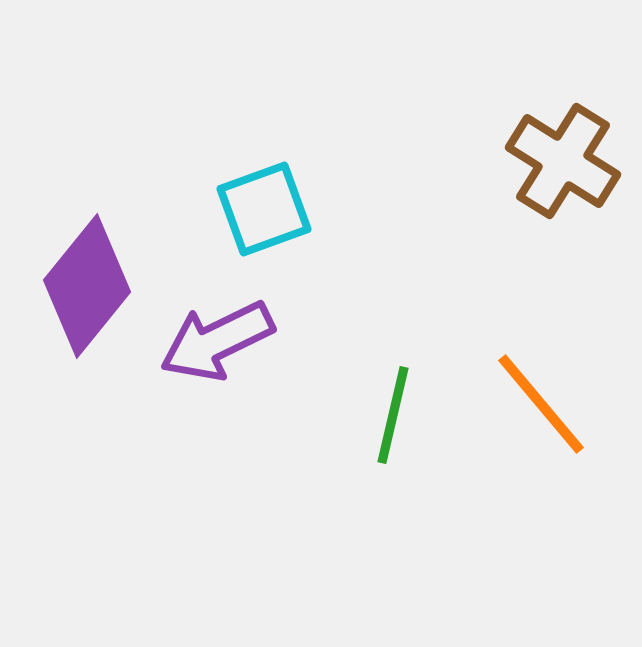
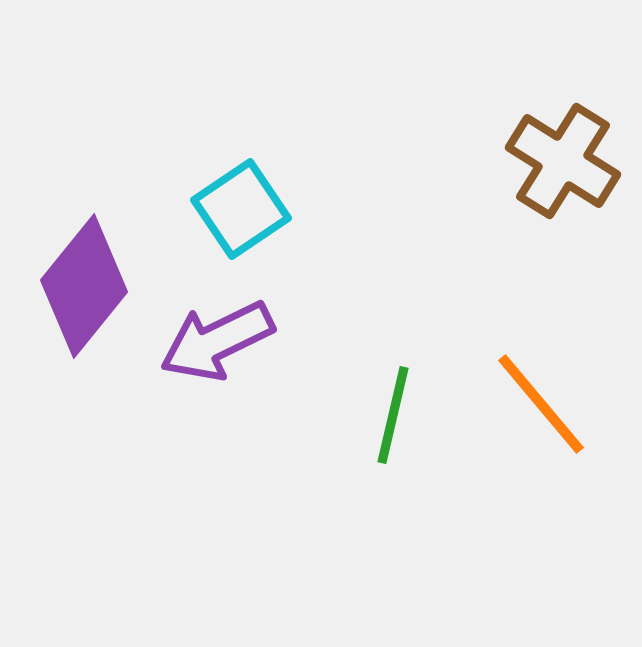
cyan square: moved 23 px left; rotated 14 degrees counterclockwise
purple diamond: moved 3 px left
